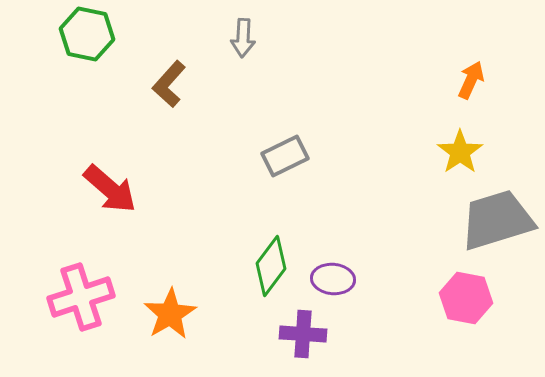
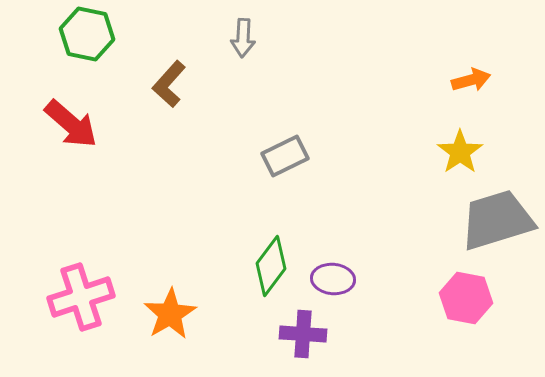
orange arrow: rotated 51 degrees clockwise
red arrow: moved 39 px left, 65 px up
